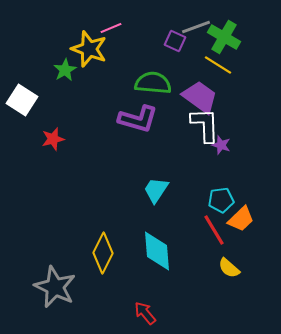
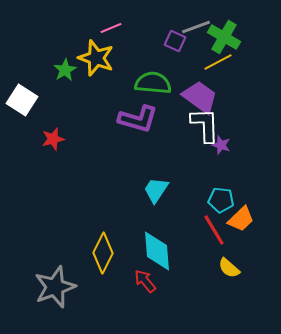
yellow star: moved 7 px right, 9 px down
yellow line: moved 3 px up; rotated 60 degrees counterclockwise
cyan pentagon: rotated 15 degrees clockwise
gray star: rotated 27 degrees clockwise
red arrow: moved 32 px up
